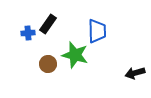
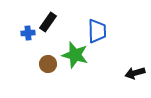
black rectangle: moved 2 px up
